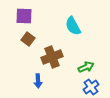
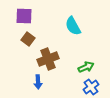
brown cross: moved 4 px left, 2 px down
blue arrow: moved 1 px down
